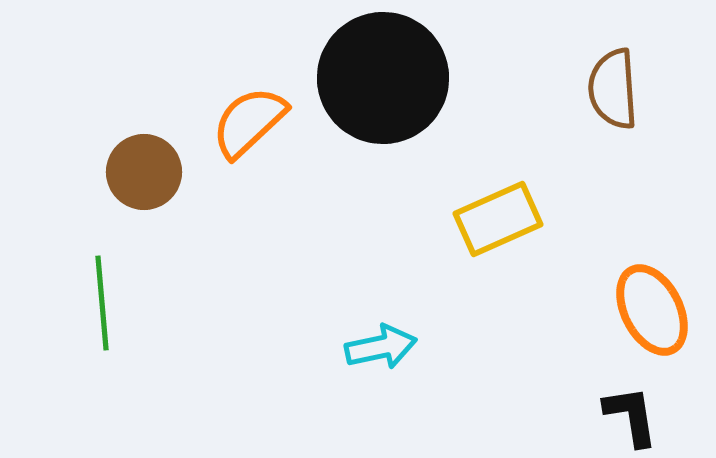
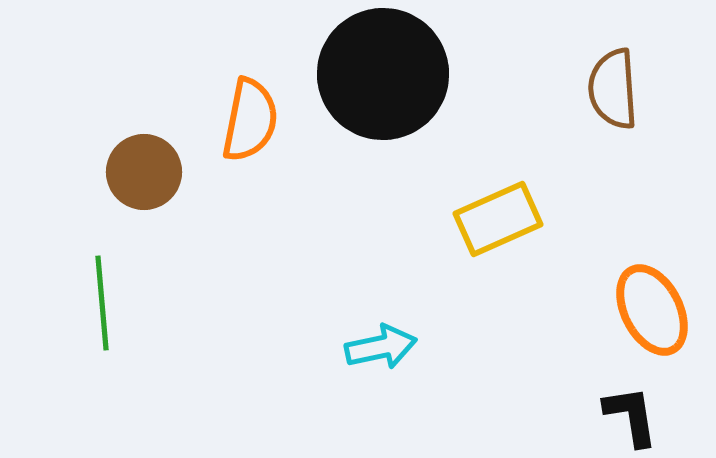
black circle: moved 4 px up
orange semicircle: moved 1 px right, 2 px up; rotated 144 degrees clockwise
